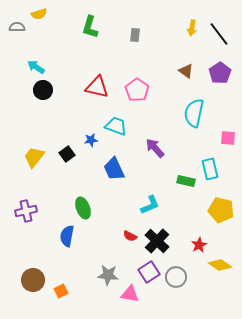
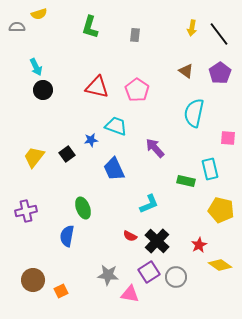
cyan arrow: rotated 150 degrees counterclockwise
cyan L-shape: moved 1 px left, 1 px up
